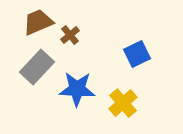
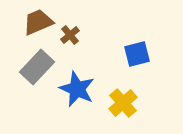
blue square: rotated 12 degrees clockwise
blue star: rotated 21 degrees clockwise
